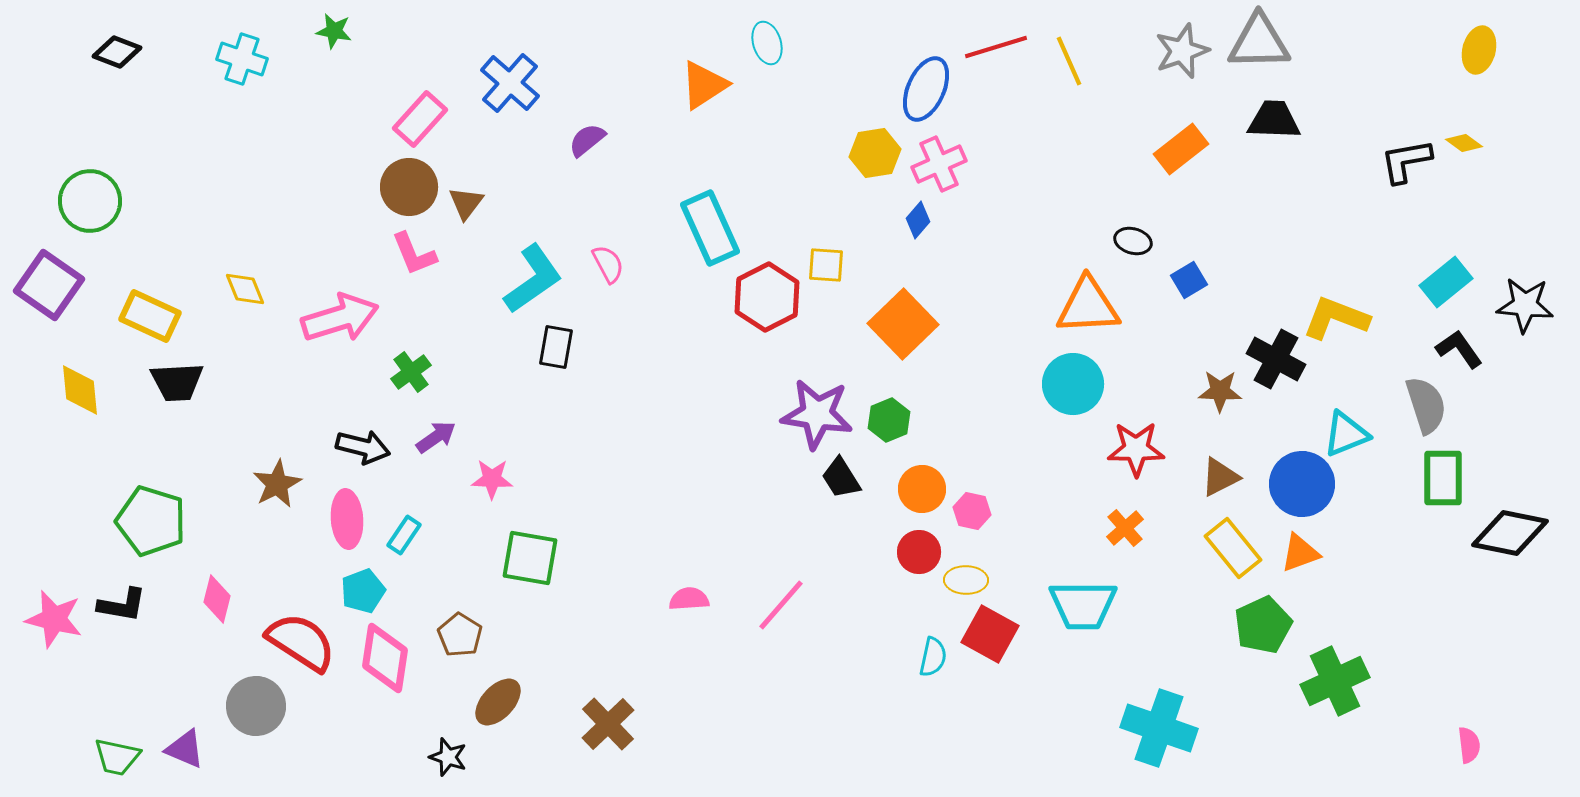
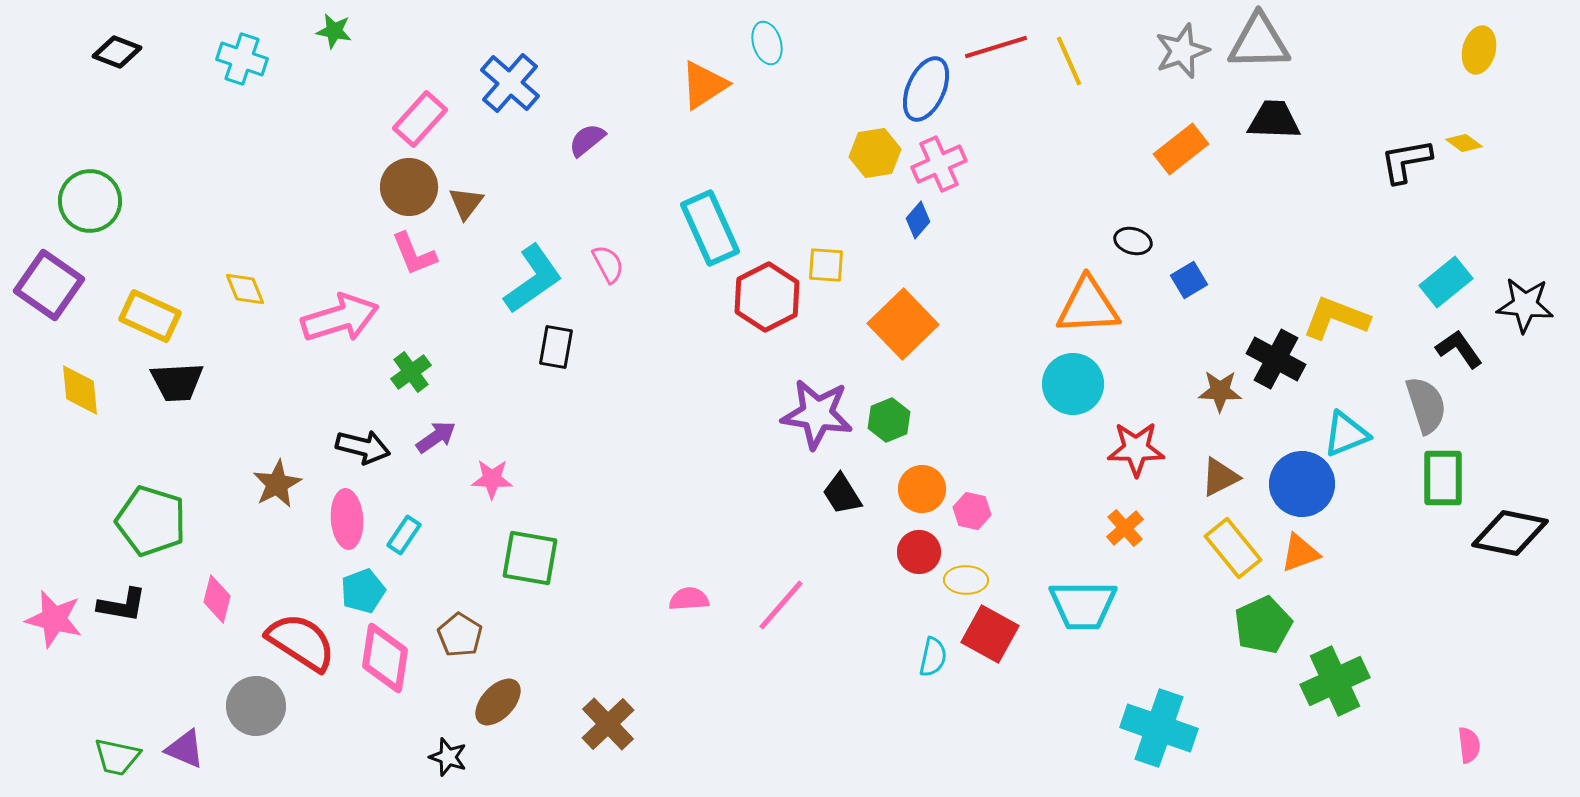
black trapezoid at (841, 478): moved 1 px right, 16 px down
